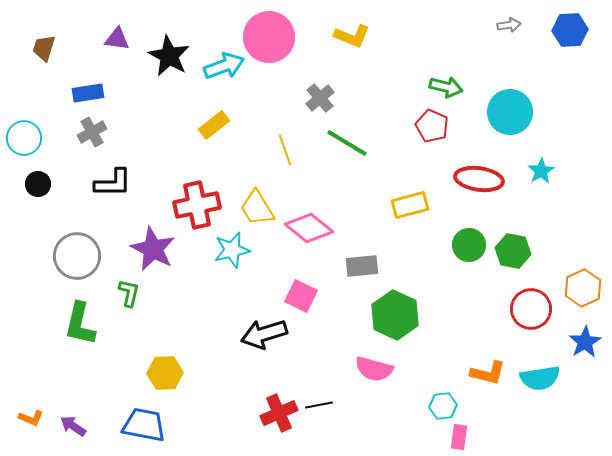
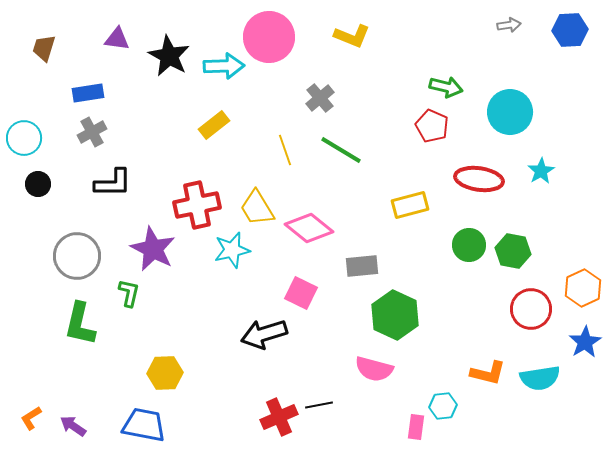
cyan arrow at (224, 66): rotated 18 degrees clockwise
green line at (347, 143): moved 6 px left, 7 px down
pink square at (301, 296): moved 3 px up
red cross at (279, 413): moved 4 px down
orange L-shape at (31, 418): rotated 125 degrees clockwise
pink rectangle at (459, 437): moved 43 px left, 10 px up
